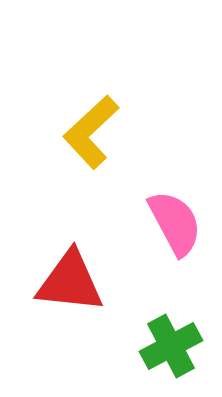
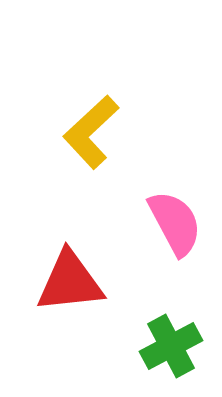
red triangle: rotated 12 degrees counterclockwise
